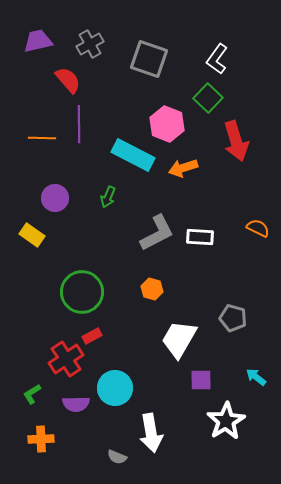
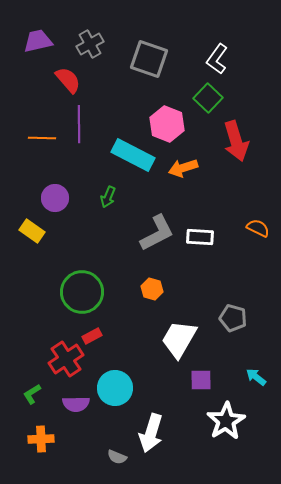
yellow rectangle: moved 4 px up
white arrow: rotated 27 degrees clockwise
